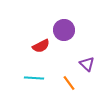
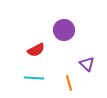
red semicircle: moved 5 px left, 4 px down
orange line: rotated 21 degrees clockwise
